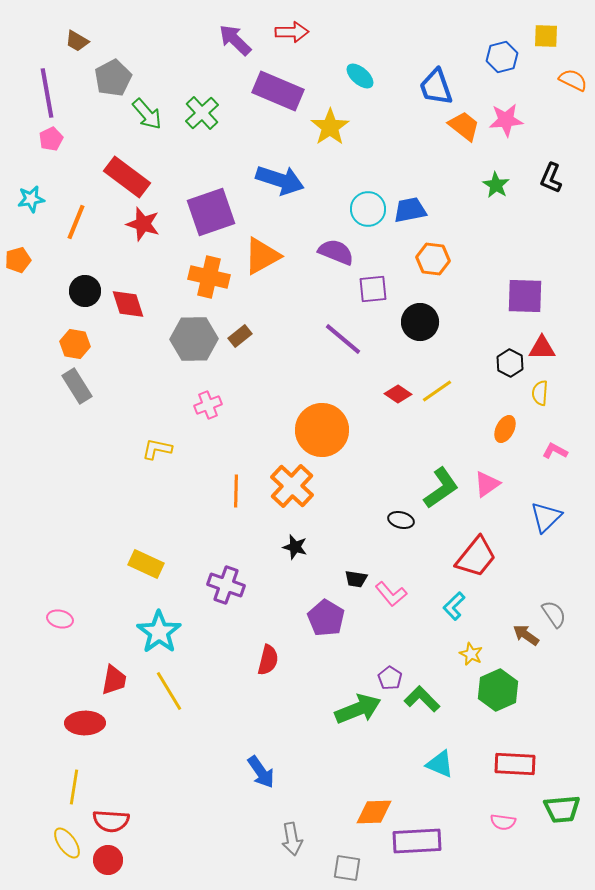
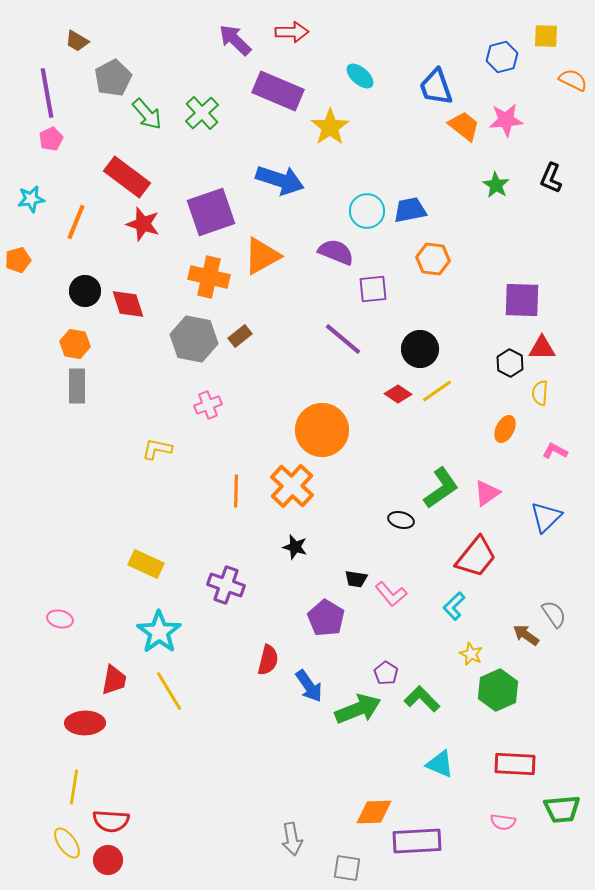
cyan circle at (368, 209): moved 1 px left, 2 px down
purple square at (525, 296): moved 3 px left, 4 px down
black circle at (420, 322): moved 27 px down
gray hexagon at (194, 339): rotated 12 degrees clockwise
gray rectangle at (77, 386): rotated 32 degrees clockwise
pink triangle at (487, 484): moved 9 px down
purple pentagon at (390, 678): moved 4 px left, 5 px up
blue arrow at (261, 772): moved 48 px right, 86 px up
